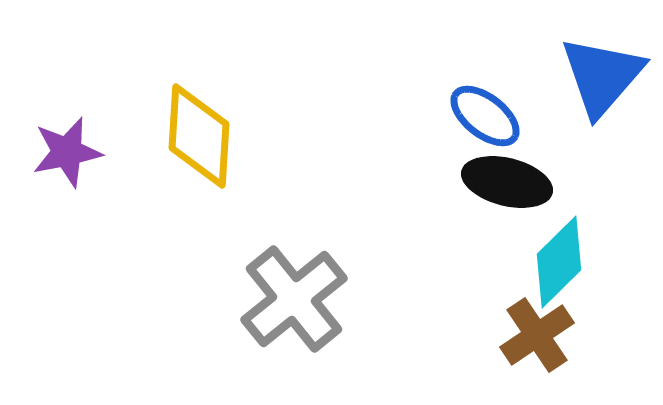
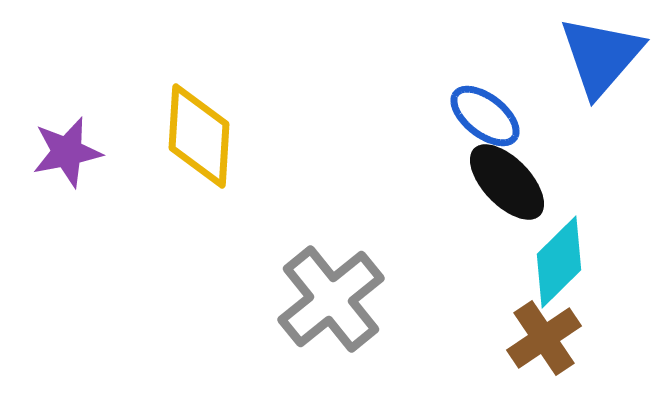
blue triangle: moved 1 px left, 20 px up
black ellipse: rotated 32 degrees clockwise
gray cross: moved 37 px right
brown cross: moved 7 px right, 3 px down
